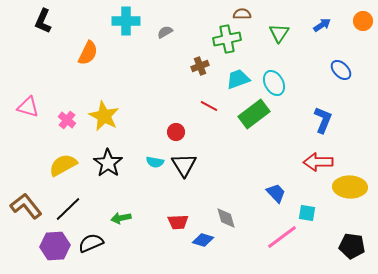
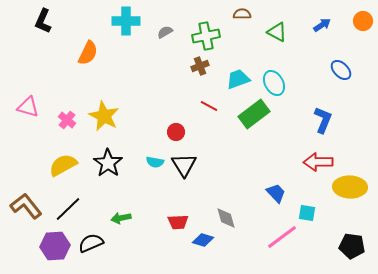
green triangle: moved 2 px left, 1 px up; rotated 35 degrees counterclockwise
green cross: moved 21 px left, 3 px up
